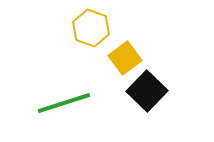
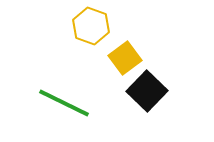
yellow hexagon: moved 2 px up
green line: rotated 44 degrees clockwise
